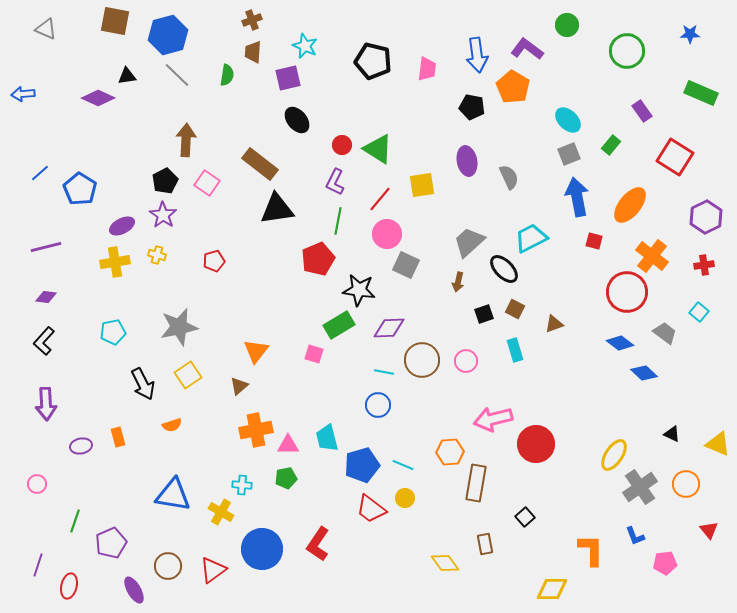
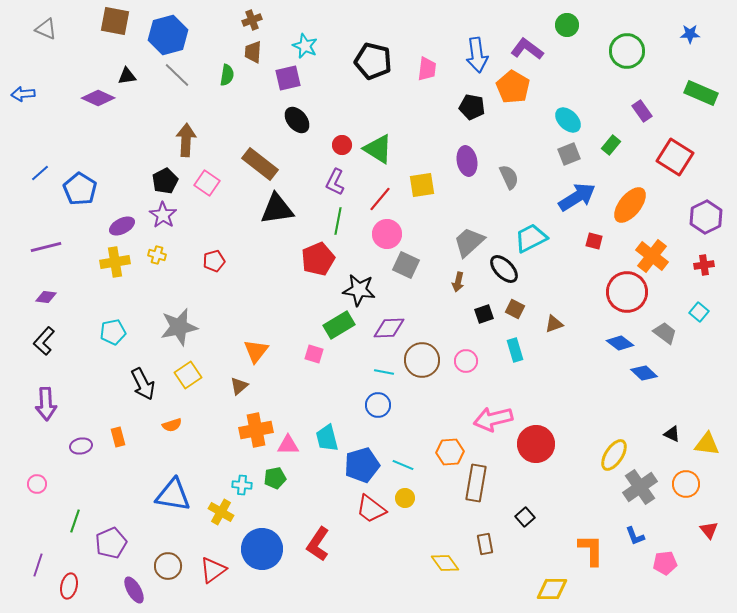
blue arrow at (577, 197): rotated 69 degrees clockwise
yellow triangle at (718, 444): moved 11 px left; rotated 16 degrees counterclockwise
green pentagon at (286, 478): moved 11 px left
